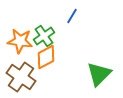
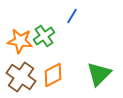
orange diamond: moved 7 px right, 18 px down
